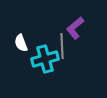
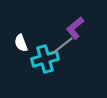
gray line: rotated 55 degrees clockwise
